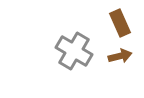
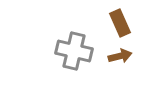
gray cross: rotated 18 degrees counterclockwise
